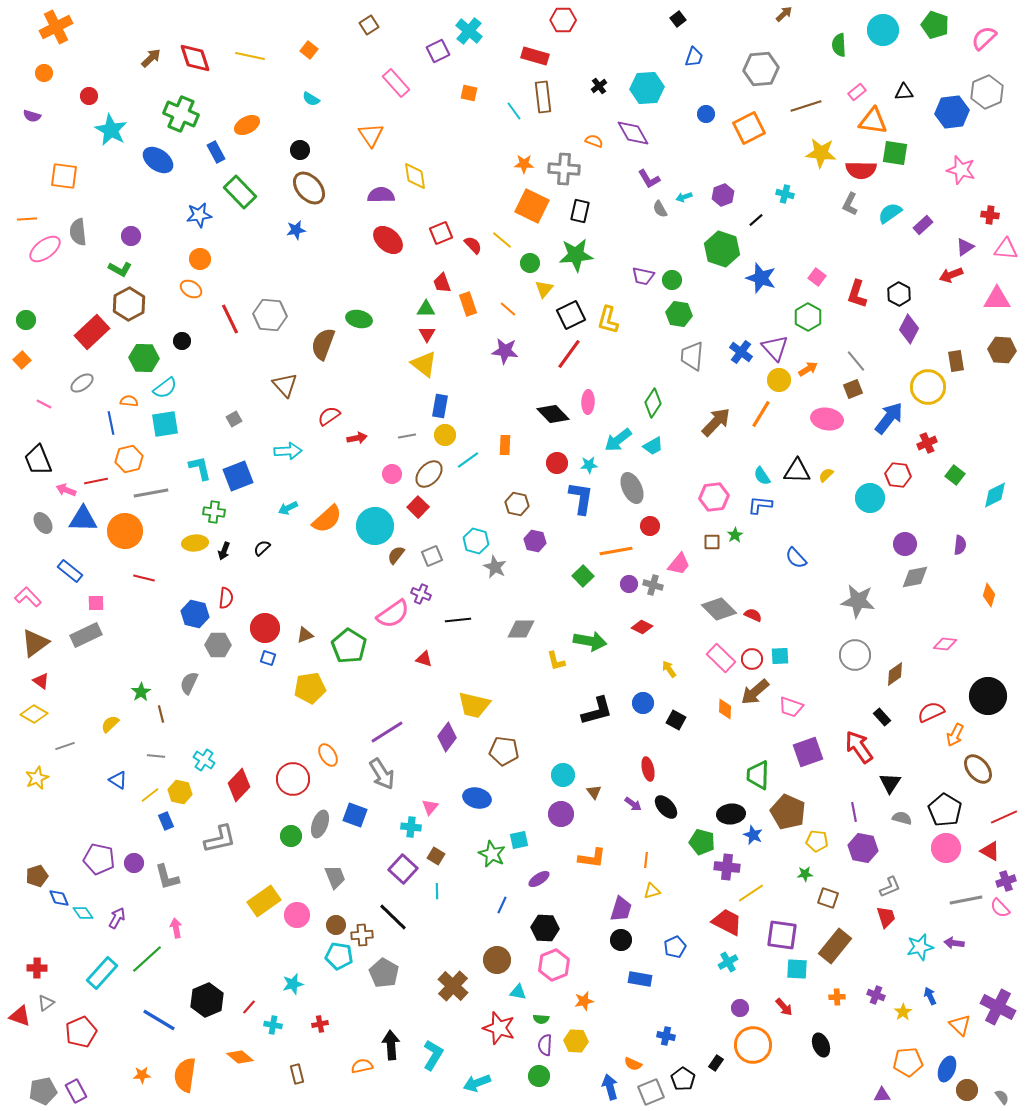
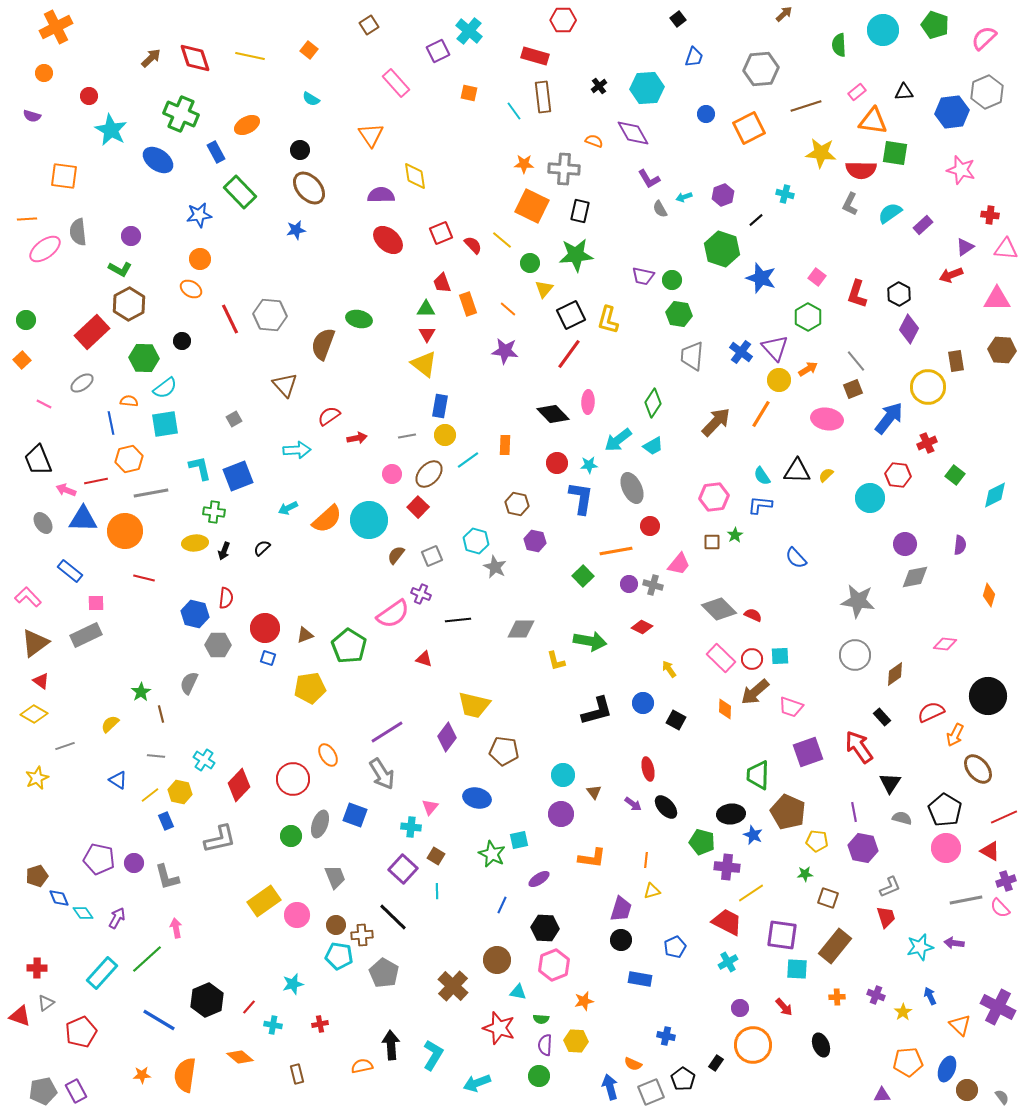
cyan arrow at (288, 451): moved 9 px right, 1 px up
cyan circle at (375, 526): moved 6 px left, 6 px up
